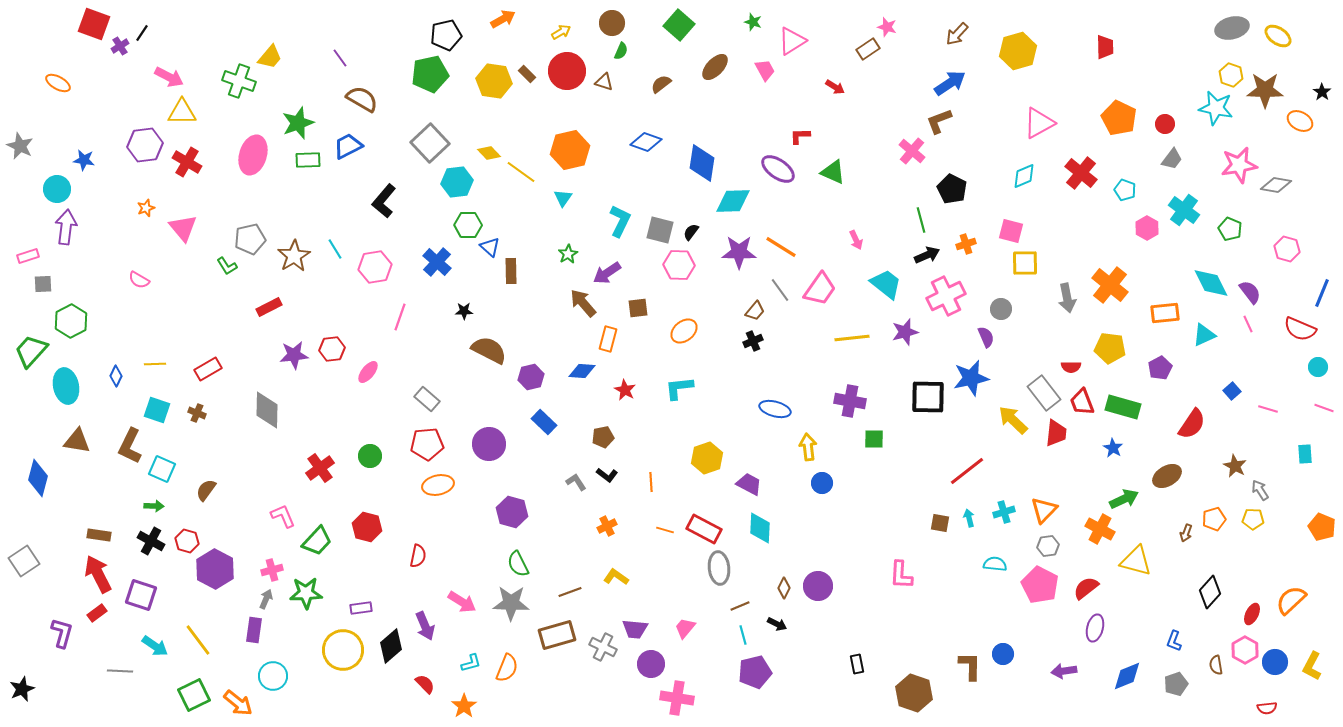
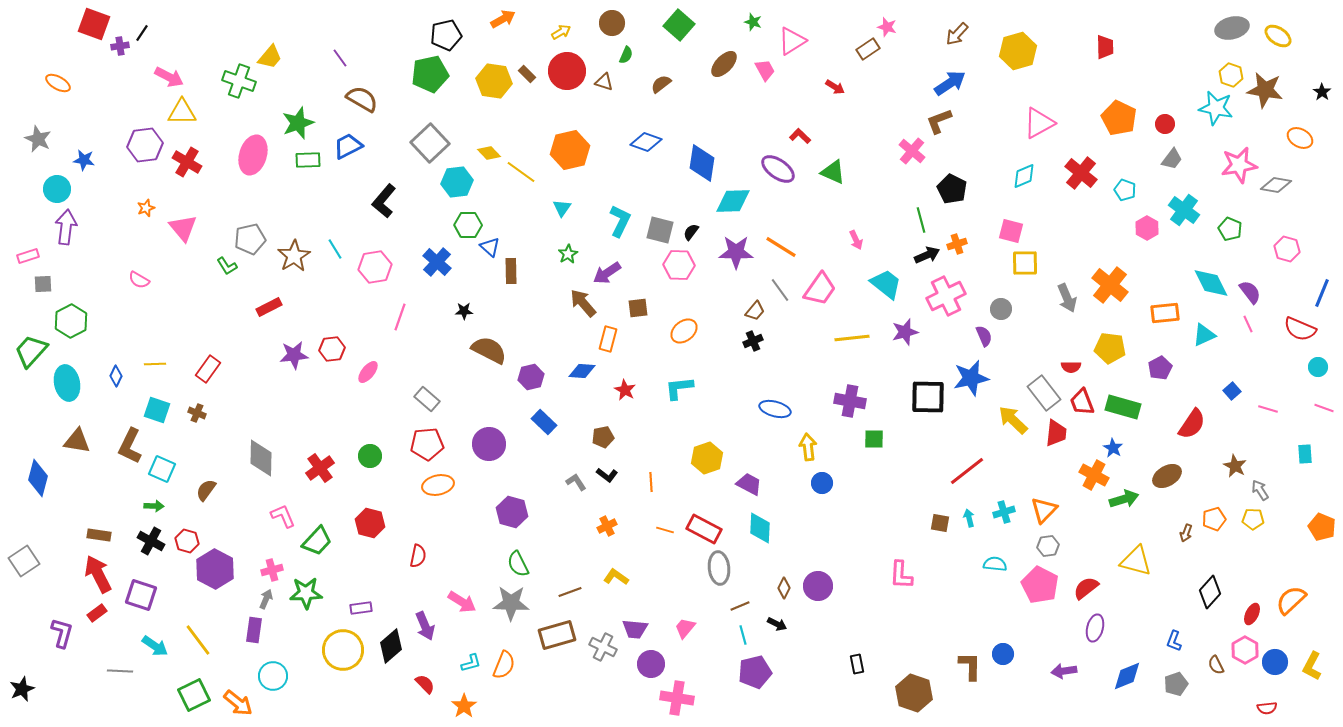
purple cross at (120, 46): rotated 24 degrees clockwise
green semicircle at (621, 51): moved 5 px right, 4 px down
brown ellipse at (715, 67): moved 9 px right, 3 px up
brown star at (1265, 90): rotated 9 degrees clockwise
orange ellipse at (1300, 121): moved 17 px down
red L-shape at (800, 136): rotated 45 degrees clockwise
gray star at (20, 146): moved 18 px right, 7 px up
cyan triangle at (563, 198): moved 1 px left, 10 px down
orange cross at (966, 244): moved 9 px left
purple star at (739, 252): moved 3 px left
gray arrow at (1067, 298): rotated 12 degrees counterclockwise
purple semicircle at (986, 337): moved 2 px left, 1 px up
red rectangle at (208, 369): rotated 24 degrees counterclockwise
cyan ellipse at (66, 386): moved 1 px right, 3 px up
gray diamond at (267, 410): moved 6 px left, 48 px down
green arrow at (1124, 499): rotated 8 degrees clockwise
red hexagon at (367, 527): moved 3 px right, 4 px up
orange cross at (1100, 529): moved 6 px left, 54 px up
brown semicircle at (1216, 665): rotated 18 degrees counterclockwise
orange semicircle at (507, 668): moved 3 px left, 3 px up
